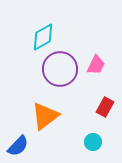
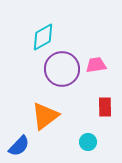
pink trapezoid: rotated 125 degrees counterclockwise
purple circle: moved 2 px right
red rectangle: rotated 30 degrees counterclockwise
cyan circle: moved 5 px left
blue semicircle: moved 1 px right
